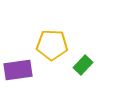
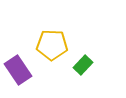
purple rectangle: rotated 64 degrees clockwise
